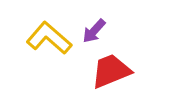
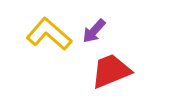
yellow L-shape: moved 4 px up
